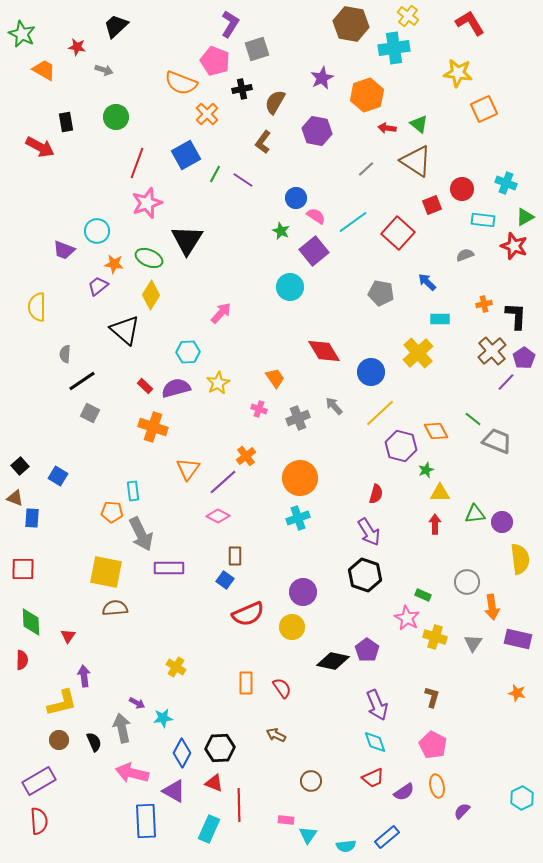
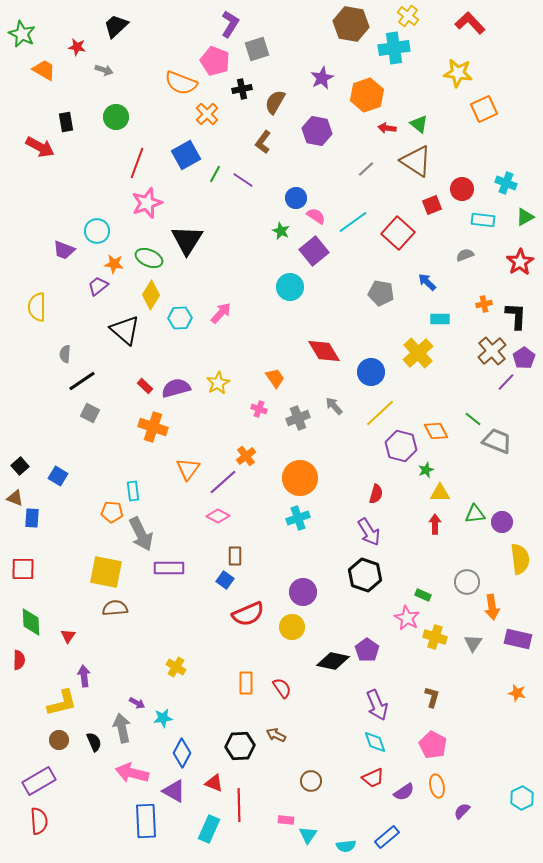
red L-shape at (470, 23): rotated 12 degrees counterclockwise
red star at (514, 246): moved 6 px right, 16 px down; rotated 20 degrees clockwise
cyan hexagon at (188, 352): moved 8 px left, 34 px up
red semicircle at (22, 660): moved 3 px left
black hexagon at (220, 748): moved 20 px right, 2 px up
